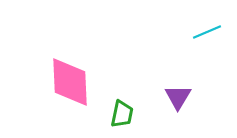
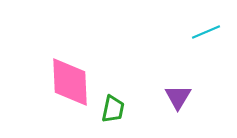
cyan line: moved 1 px left
green trapezoid: moved 9 px left, 5 px up
